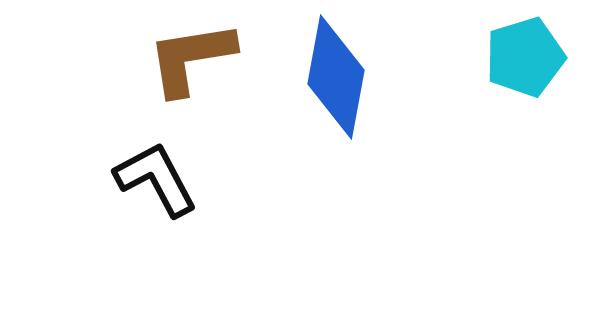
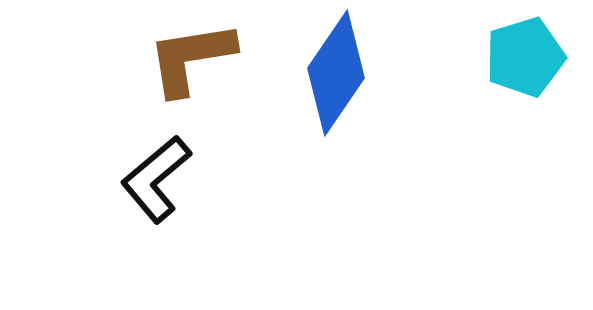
blue diamond: moved 4 px up; rotated 24 degrees clockwise
black L-shape: rotated 102 degrees counterclockwise
